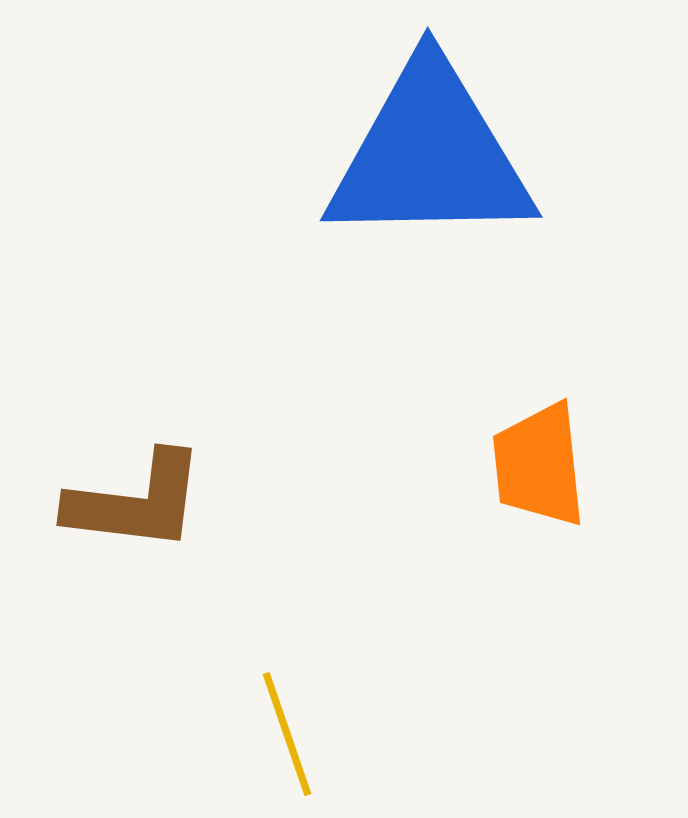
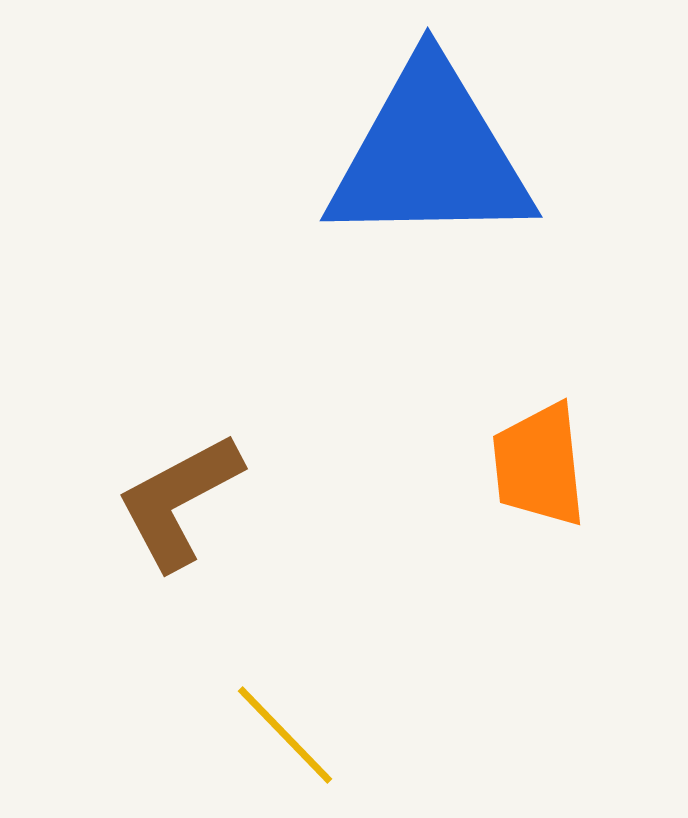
brown L-shape: moved 43 px right, 1 px up; rotated 145 degrees clockwise
yellow line: moved 2 px left, 1 px down; rotated 25 degrees counterclockwise
